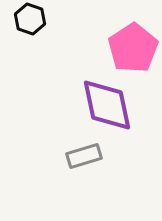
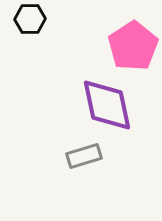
black hexagon: rotated 20 degrees counterclockwise
pink pentagon: moved 2 px up
